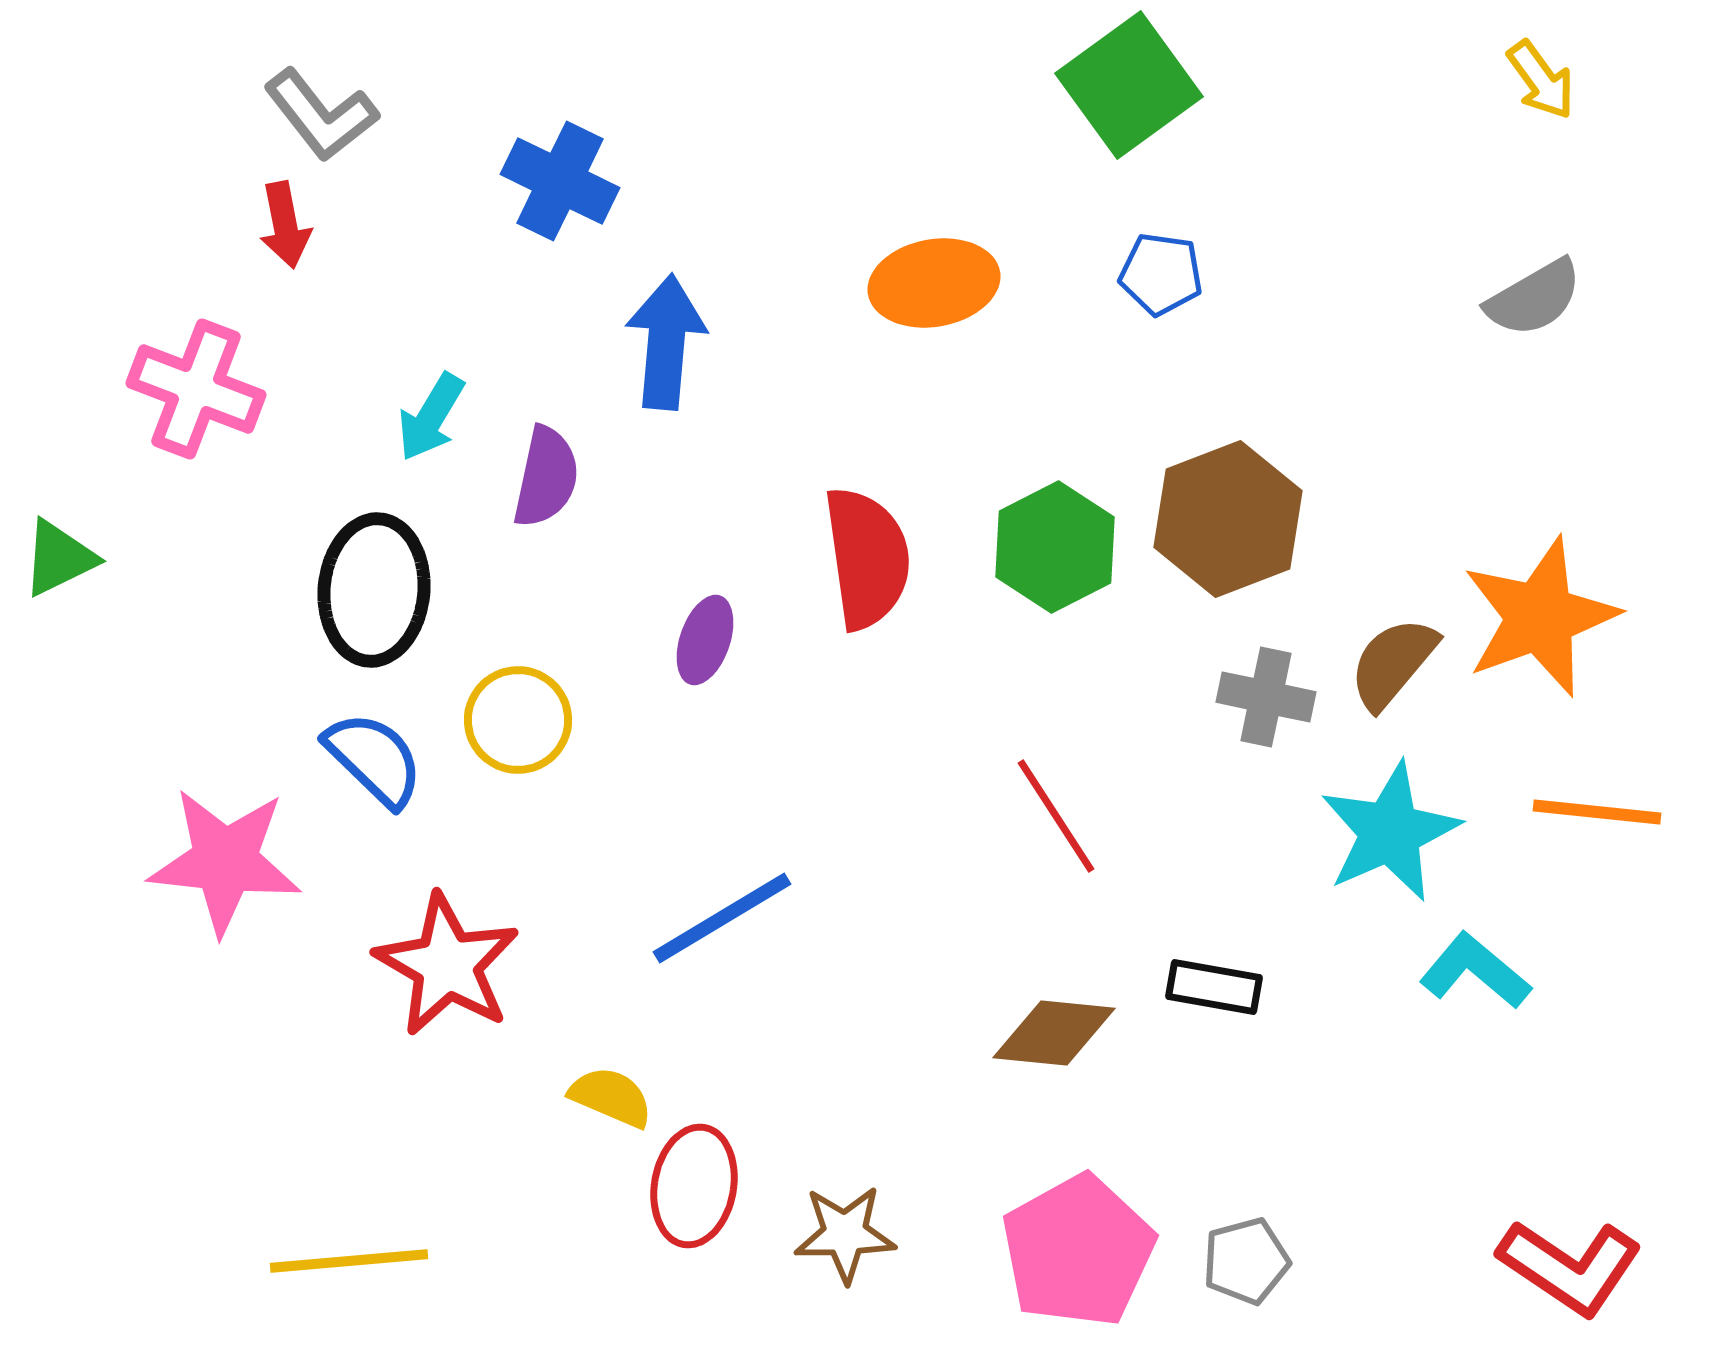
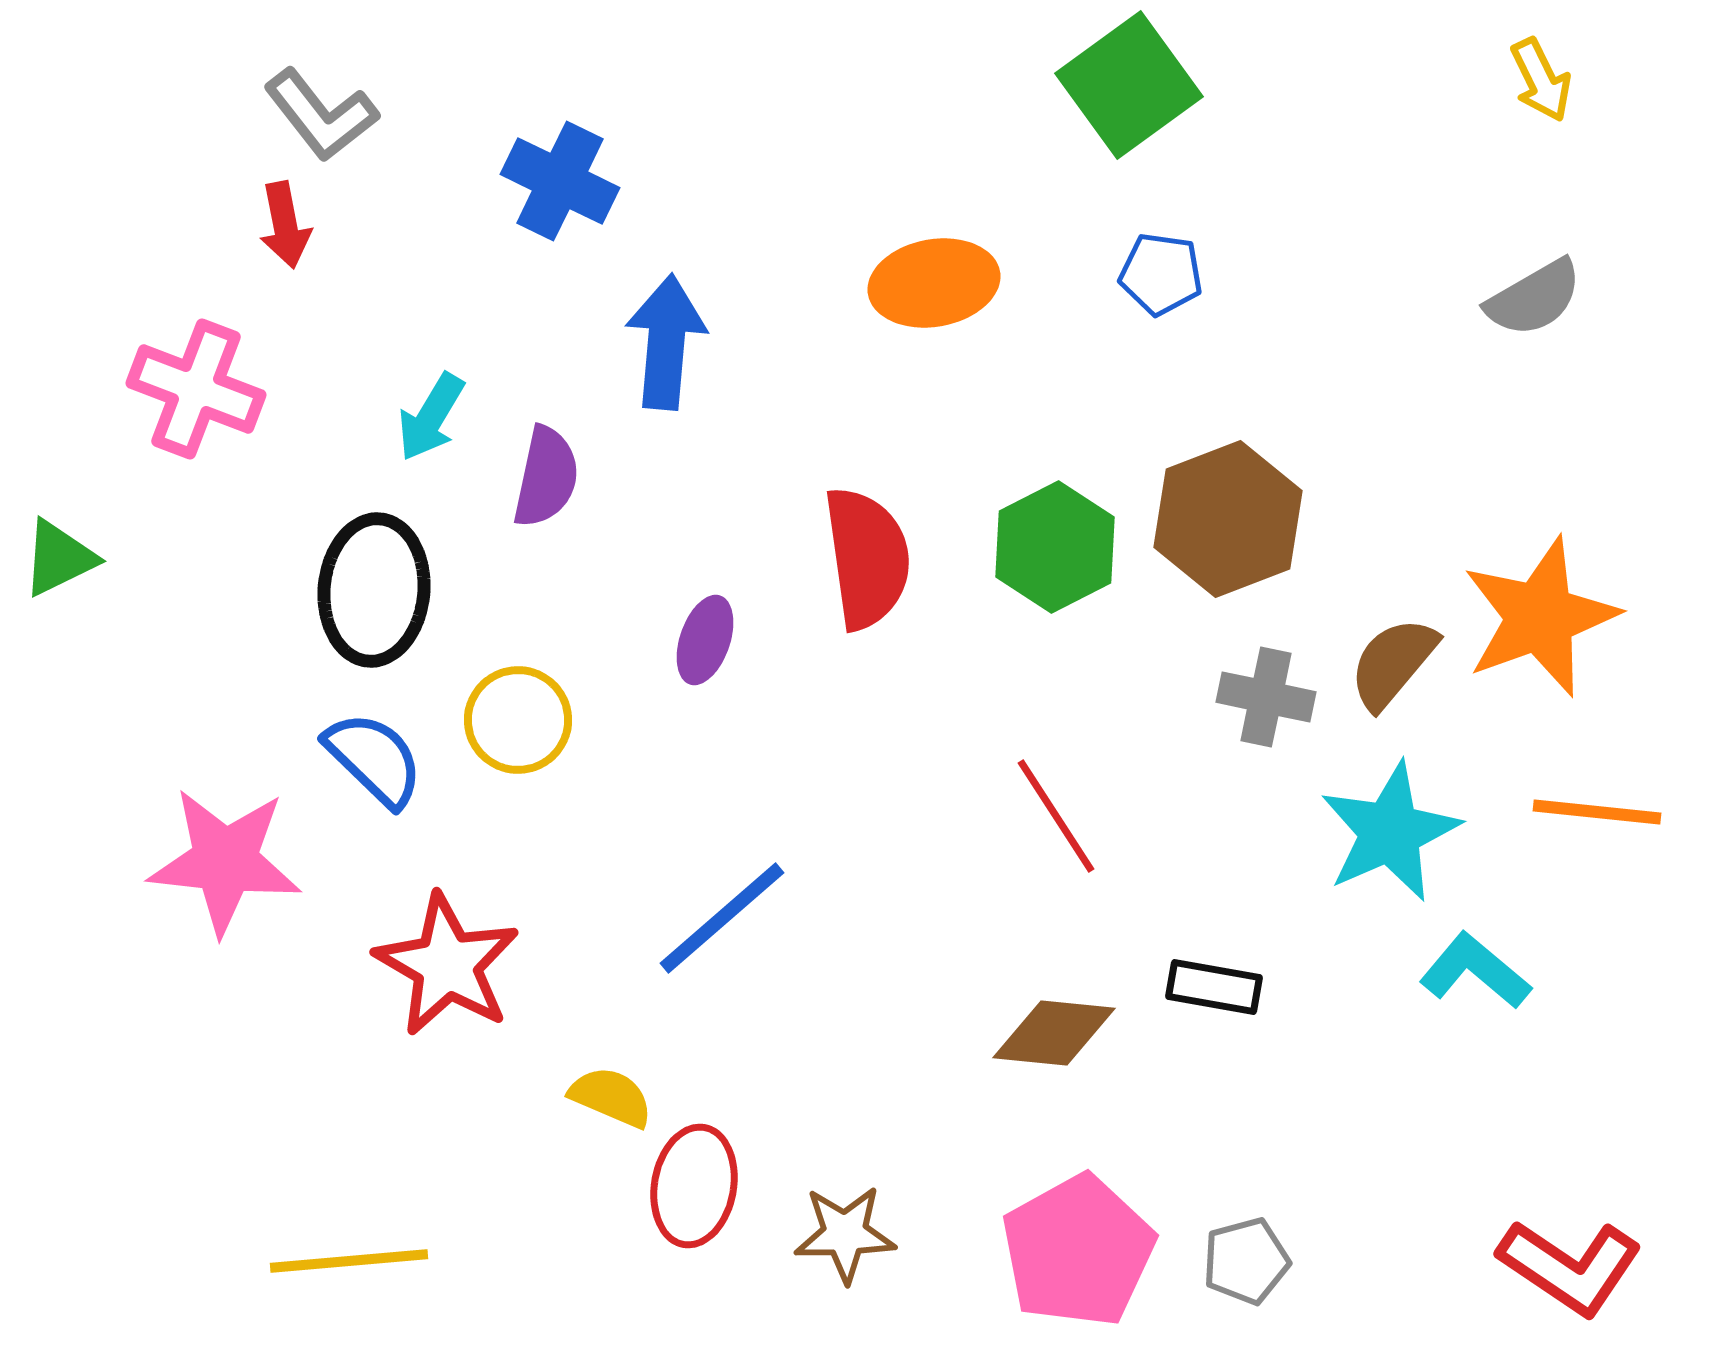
yellow arrow: rotated 10 degrees clockwise
blue line: rotated 10 degrees counterclockwise
